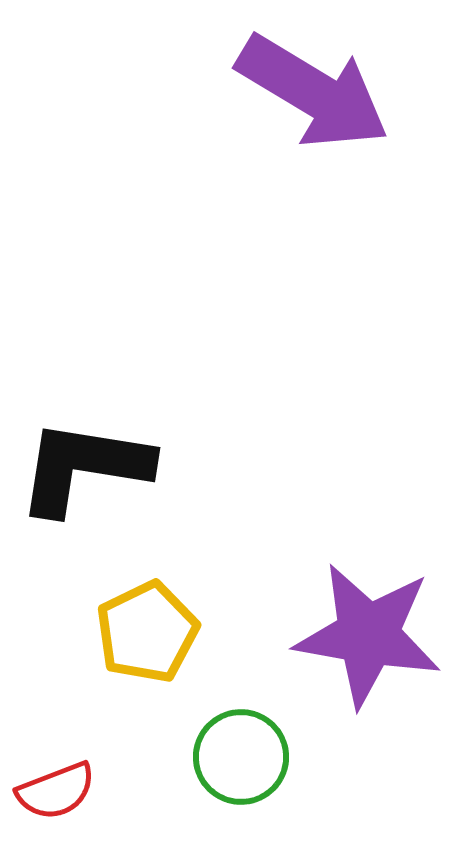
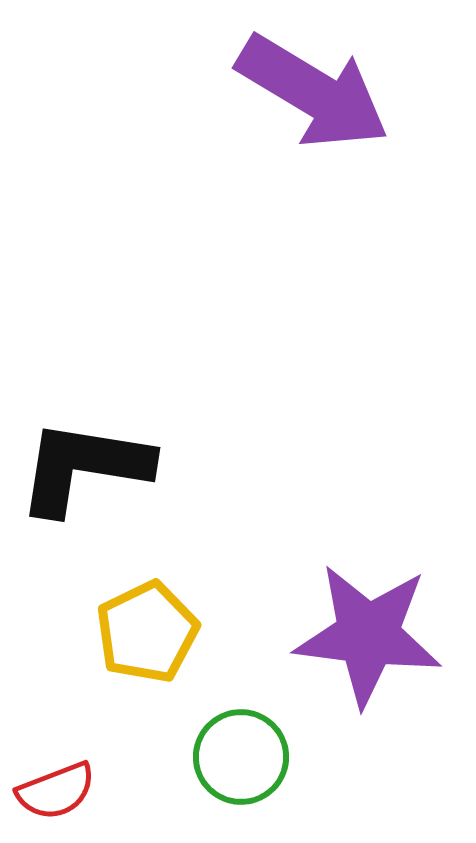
purple star: rotated 3 degrees counterclockwise
